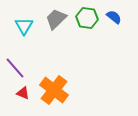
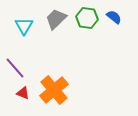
orange cross: rotated 12 degrees clockwise
